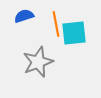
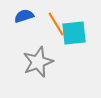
orange line: rotated 20 degrees counterclockwise
